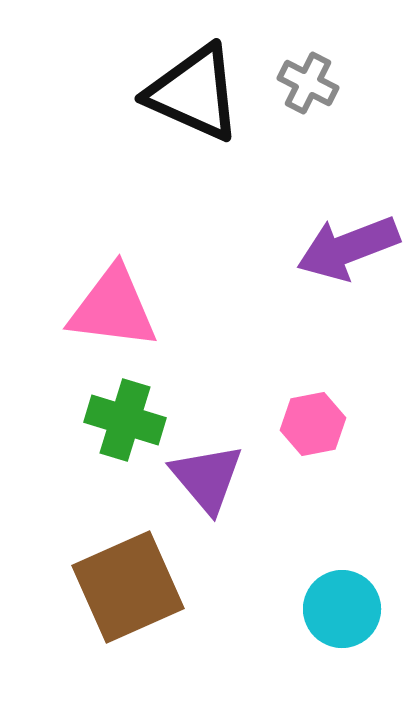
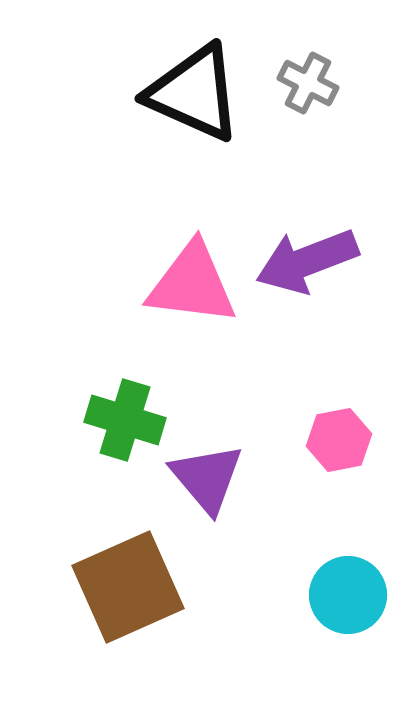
purple arrow: moved 41 px left, 13 px down
pink triangle: moved 79 px right, 24 px up
pink hexagon: moved 26 px right, 16 px down
cyan circle: moved 6 px right, 14 px up
